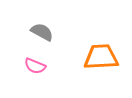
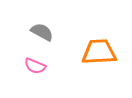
orange trapezoid: moved 2 px left, 5 px up
